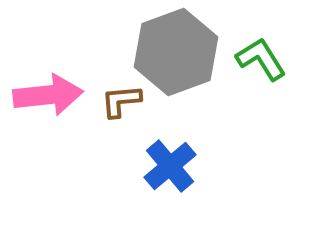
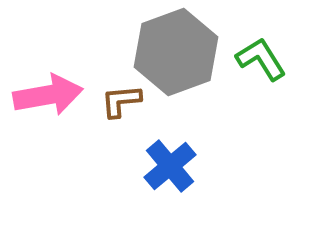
pink arrow: rotated 4 degrees counterclockwise
